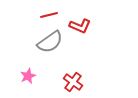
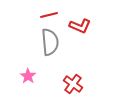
gray semicircle: rotated 60 degrees counterclockwise
pink star: rotated 14 degrees counterclockwise
red cross: moved 2 px down
